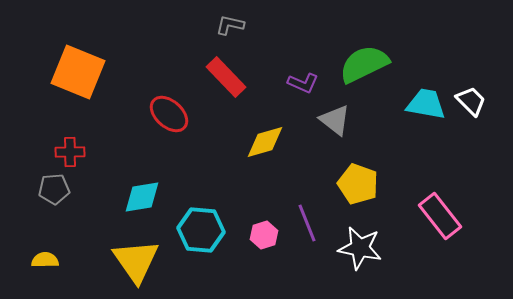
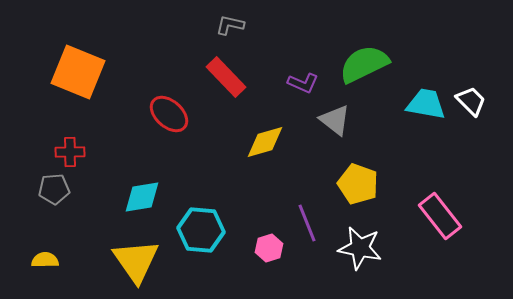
pink hexagon: moved 5 px right, 13 px down
